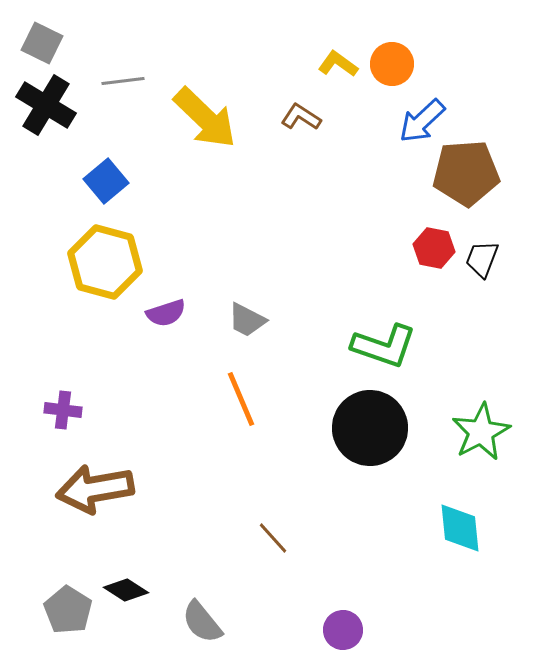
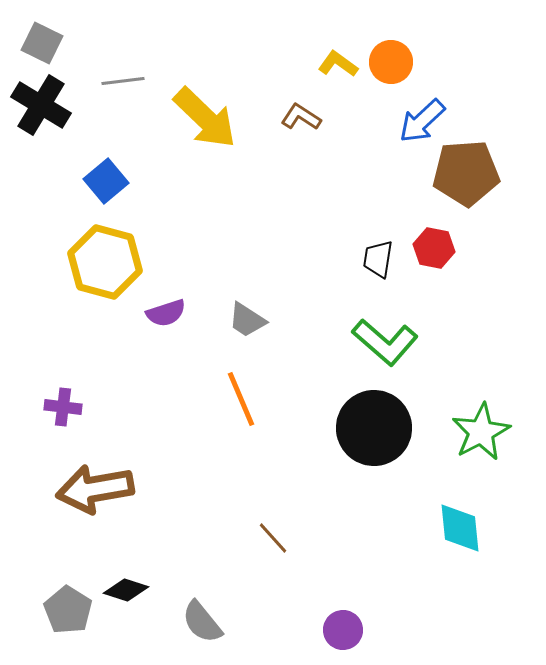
orange circle: moved 1 px left, 2 px up
black cross: moved 5 px left
black trapezoid: moved 104 px left; rotated 12 degrees counterclockwise
gray trapezoid: rotated 6 degrees clockwise
green L-shape: moved 1 px right, 4 px up; rotated 22 degrees clockwise
purple cross: moved 3 px up
black circle: moved 4 px right
black diamond: rotated 15 degrees counterclockwise
